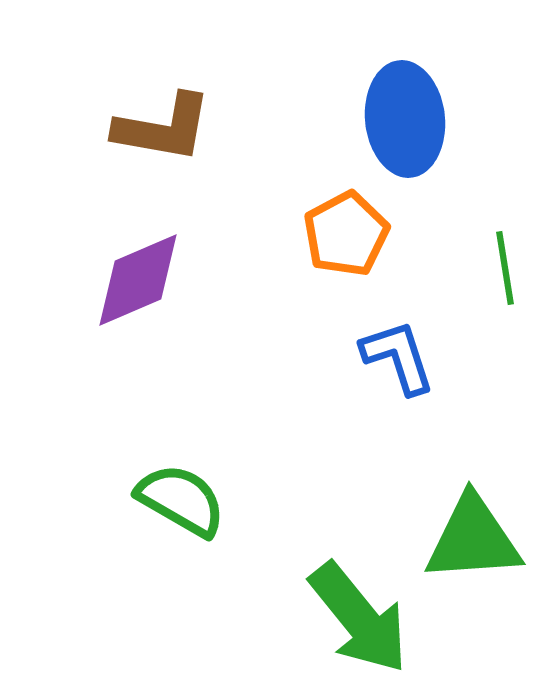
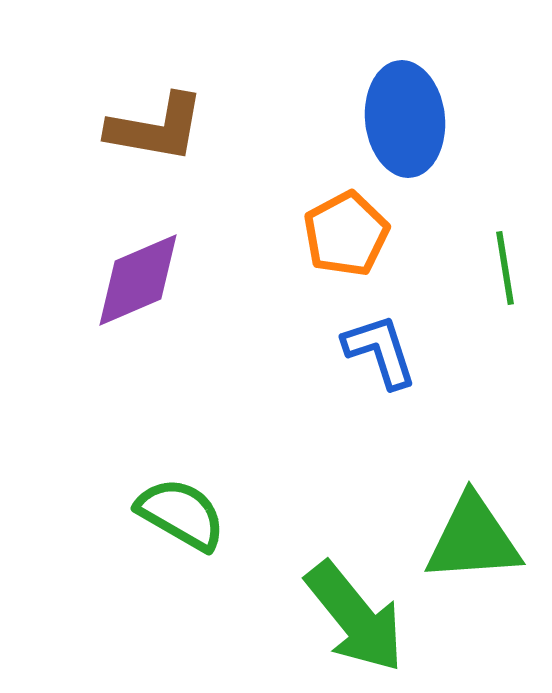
brown L-shape: moved 7 px left
blue L-shape: moved 18 px left, 6 px up
green semicircle: moved 14 px down
green arrow: moved 4 px left, 1 px up
